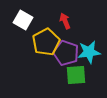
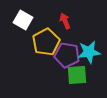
purple pentagon: moved 1 px right, 2 px down; rotated 10 degrees counterclockwise
green square: moved 1 px right
